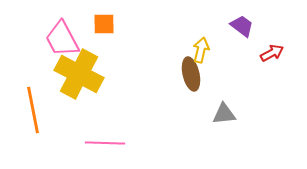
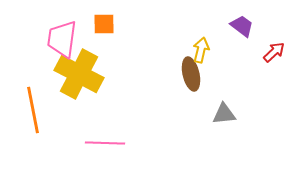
pink trapezoid: rotated 36 degrees clockwise
red arrow: moved 2 px right, 1 px up; rotated 15 degrees counterclockwise
